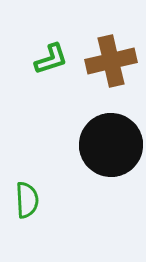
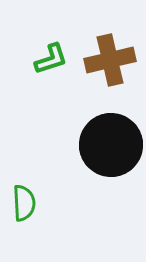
brown cross: moved 1 px left, 1 px up
green semicircle: moved 3 px left, 3 px down
